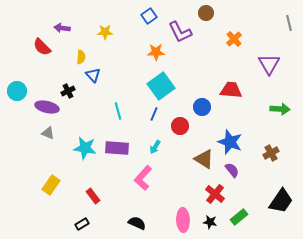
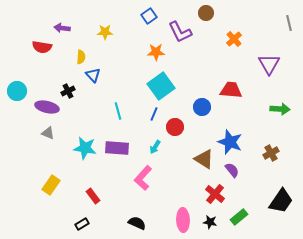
red semicircle: rotated 36 degrees counterclockwise
red circle: moved 5 px left, 1 px down
